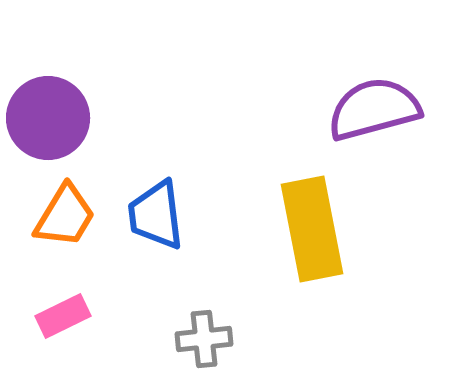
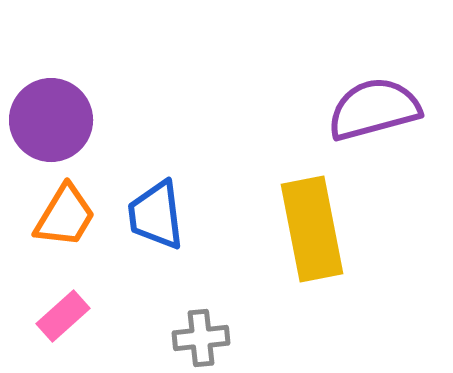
purple circle: moved 3 px right, 2 px down
pink rectangle: rotated 16 degrees counterclockwise
gray cross: moved 3 px left, 1 px up
